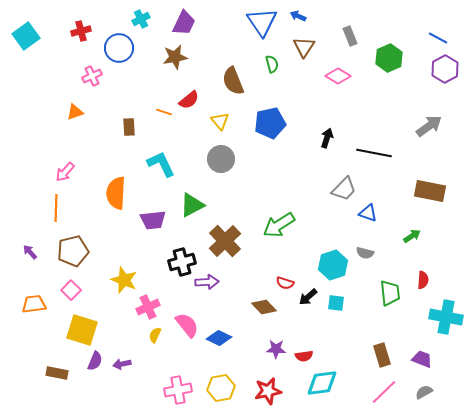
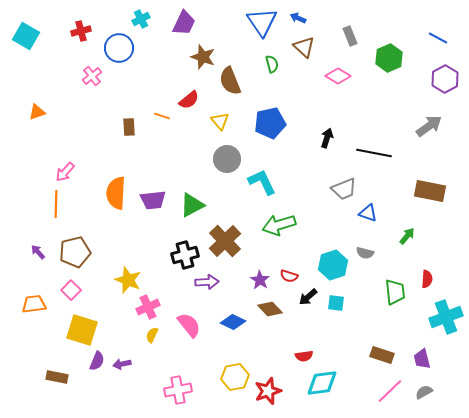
blue arrow at (298, 16): moved 2 px down
cyan square at (26, 36): rotated 24 degrees counterclockwise
brown triangle at (304, 47): rotated 20 degrees counterclockwise
brown star at (175, 57): moved 28 px right; rotated 30 degrees clockwise
purple hexagon at (445, 69): moved 10 px down
pink cross at (92, 76): rotated 12 degrees counterclockwise
brown semicircle at (233, 81): moved 3 px left
orange triangle at (75, 112): moved 38 px left
orange line at (164, 112): moved 2 px left, 4 px down
gray circle at (221, 159): moved 6 px right
cyan L-shape at (161, 164): moved 101 px right, 18 px down
gray trapezoid at (344, 189): rotated 24 degrees clockwise
orange line at (56, 208): moved 4 px up
purple trapezoid at (153, 220): moved 20 px up
green arrow at (279, 225): rotated 16 degrees clockwise
green arrow at (412, 236): moved 5 px left; rotated 18 degrees counterclockwise
brown pentagon at (73, 251): moved 2 px right, 1 px down
purple arrow at (30, 252): moved 8 px right
black cross at (182, 262): moved 3 px right, 7 px up
yellow star at (124, 280): moved 4 px right
red semicircle at (423, 280): moved 4 px right, 1 px up
red semicircle at (285, 283): moved 4 px right, 7 px up
green trapezoid at (390, 293): moved 5 px right, 1 px up
brown diamond at (264, 307): moved 6 px right, 2 px down
cyan cross at (446, 317): rotated 32 degrees counterclockwise
pink semicircle at (187, 325): moved 2 px right
yellow semicircle at (155, 335): moved 3 px left
blue diamond at (219, 338): moved 14 px right, 16 px up
purple star at (276, 349): moved 16 px left, 69 px up; rotated 30 degrees clockwise
brown rectangle at (382, 355): rotated 55 degrees counterclockwise
purple trapezoid at (422, 359): rotated 125 degrees counterclockwise
purple semicircle at (95, 361): moved 2 px right
brown rectangle at (57, 373): moved 4 px down
yellow hexagon at (221, 388): moved 14 px right, 11 px up
red star at (268, 391): rotated 8 degrees counterclockwise
pink line at (384, 392): moved 6 px right, 1 px up
